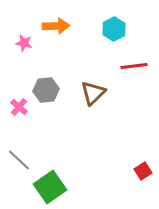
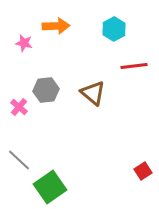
brown triangle: rotated 36 degrees counterclockwise
